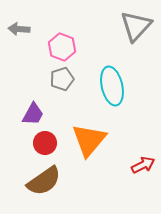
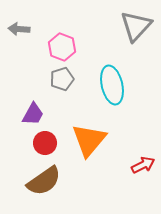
cyan ellipse: moved 1 px up
